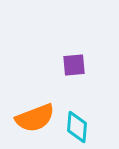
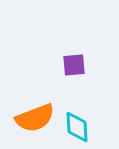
cyan diamond: rotated 8 degrees counterclockwise
